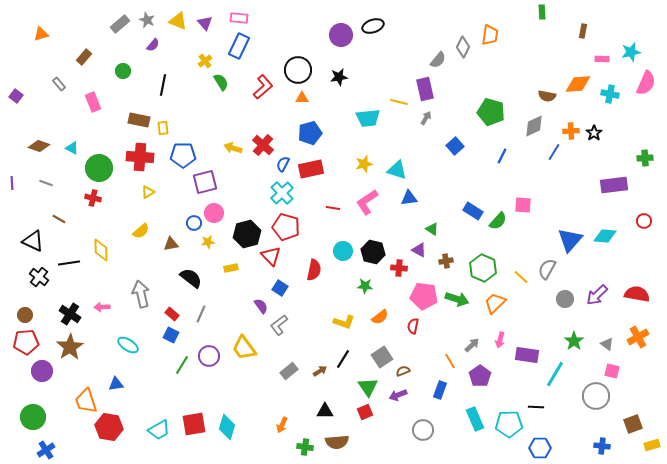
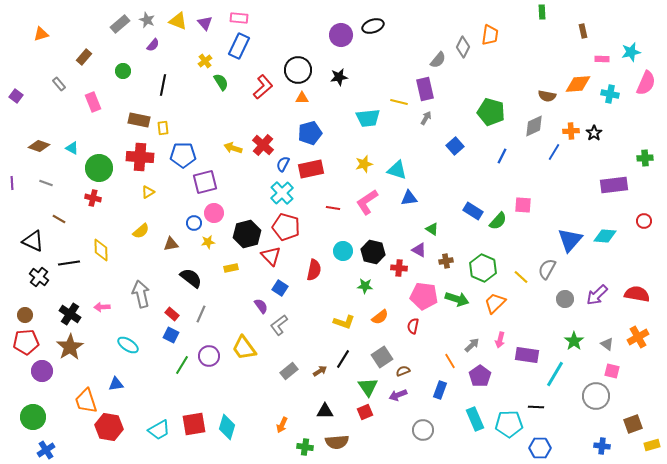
brown rectangle at (583, 31): rotated 24 degrees counterclockwise
